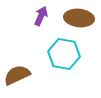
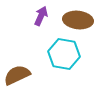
brown ellipse: moved 1 px left, 2 px down
